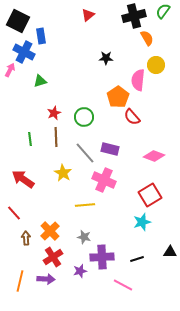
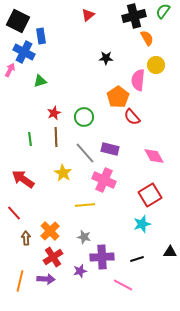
pink diamond: rotated 40 degrees clockwise
cyan star: moved 2 px down
